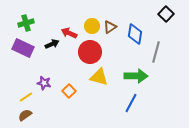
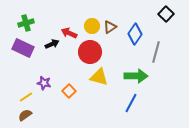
blue diamond: rotated 25 degrees clockwise
